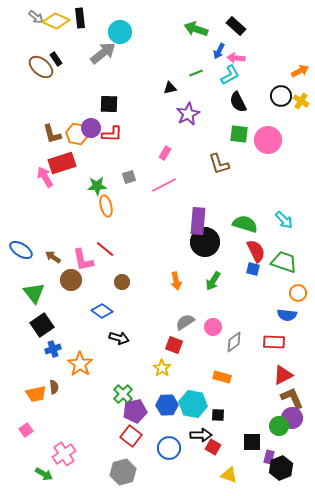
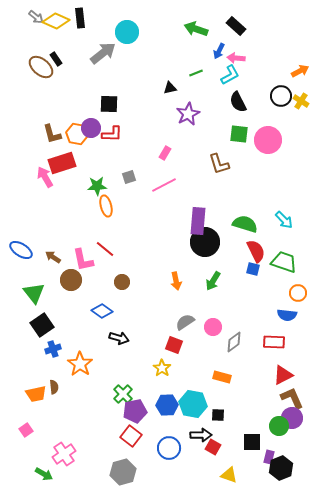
cyan circle at (120, 32): moved 7 px right
